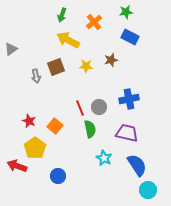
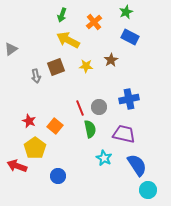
green star: rotated 16 degrees counterclockwise
brown star: rotated 16 degrees counterclockwise
purple trapezoid: moved 3 px left, 1 px down
